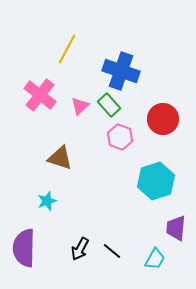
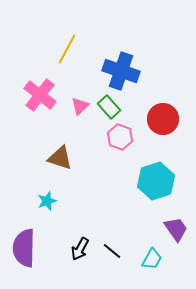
green rectangle: moved 2 px down
purple trapezoid: moved 1 px down; rotated 140 degrees clockwise
cyan trapezoid: moved 3 px left
